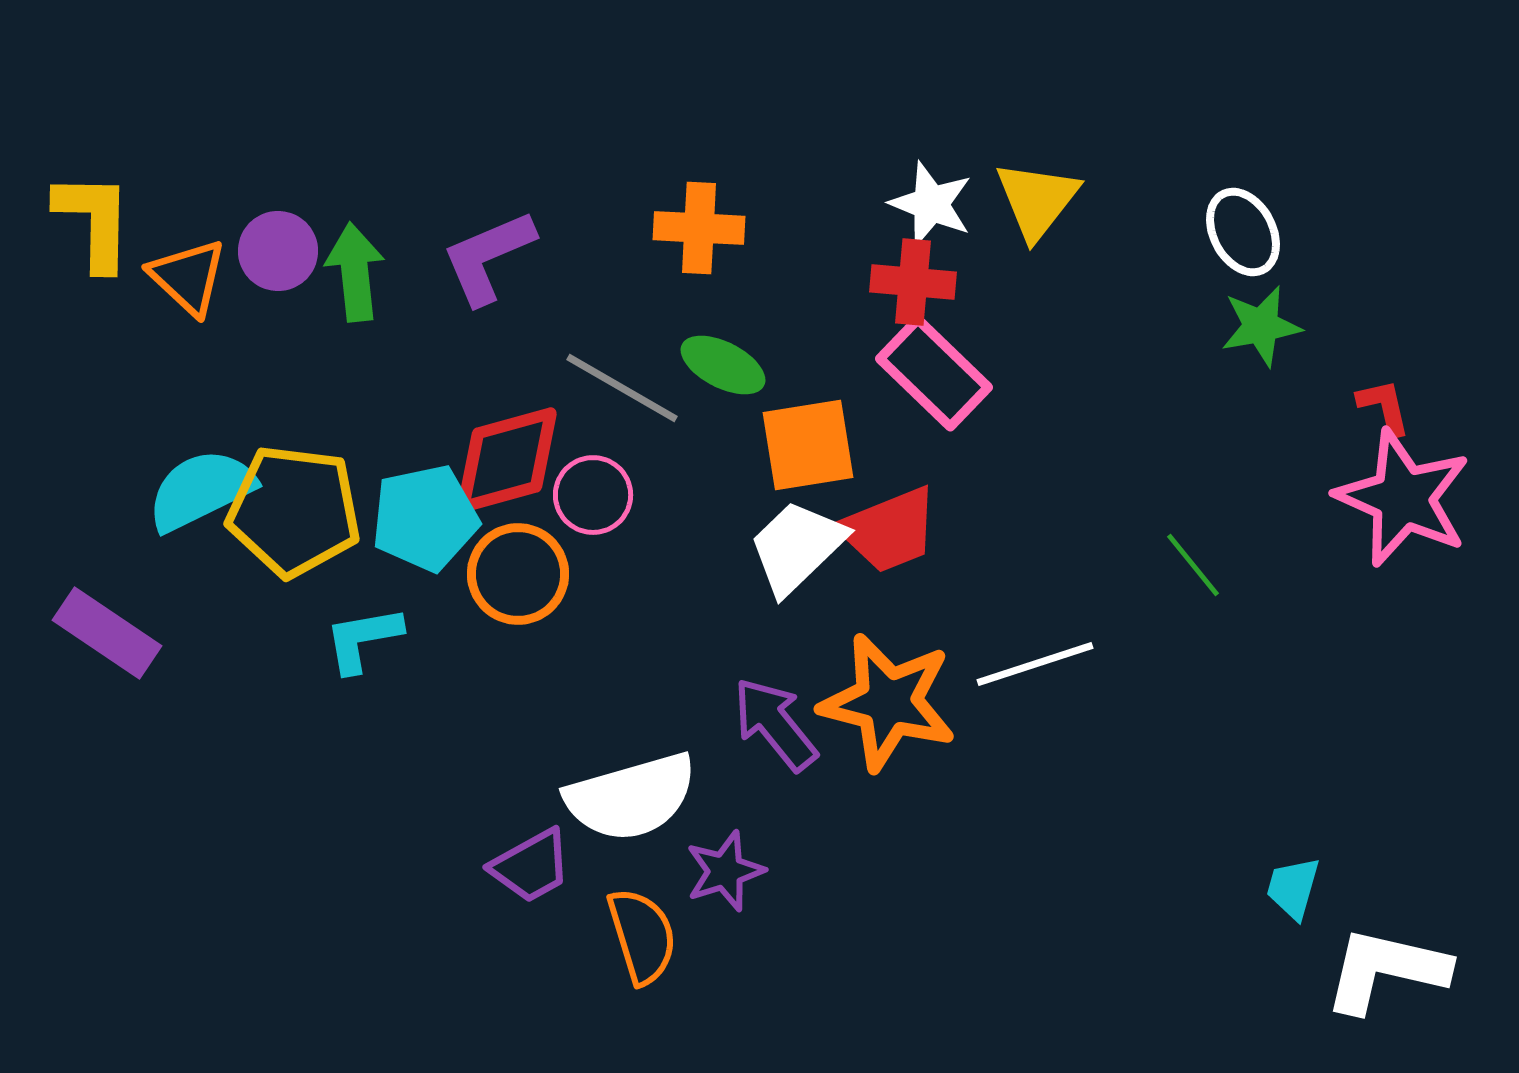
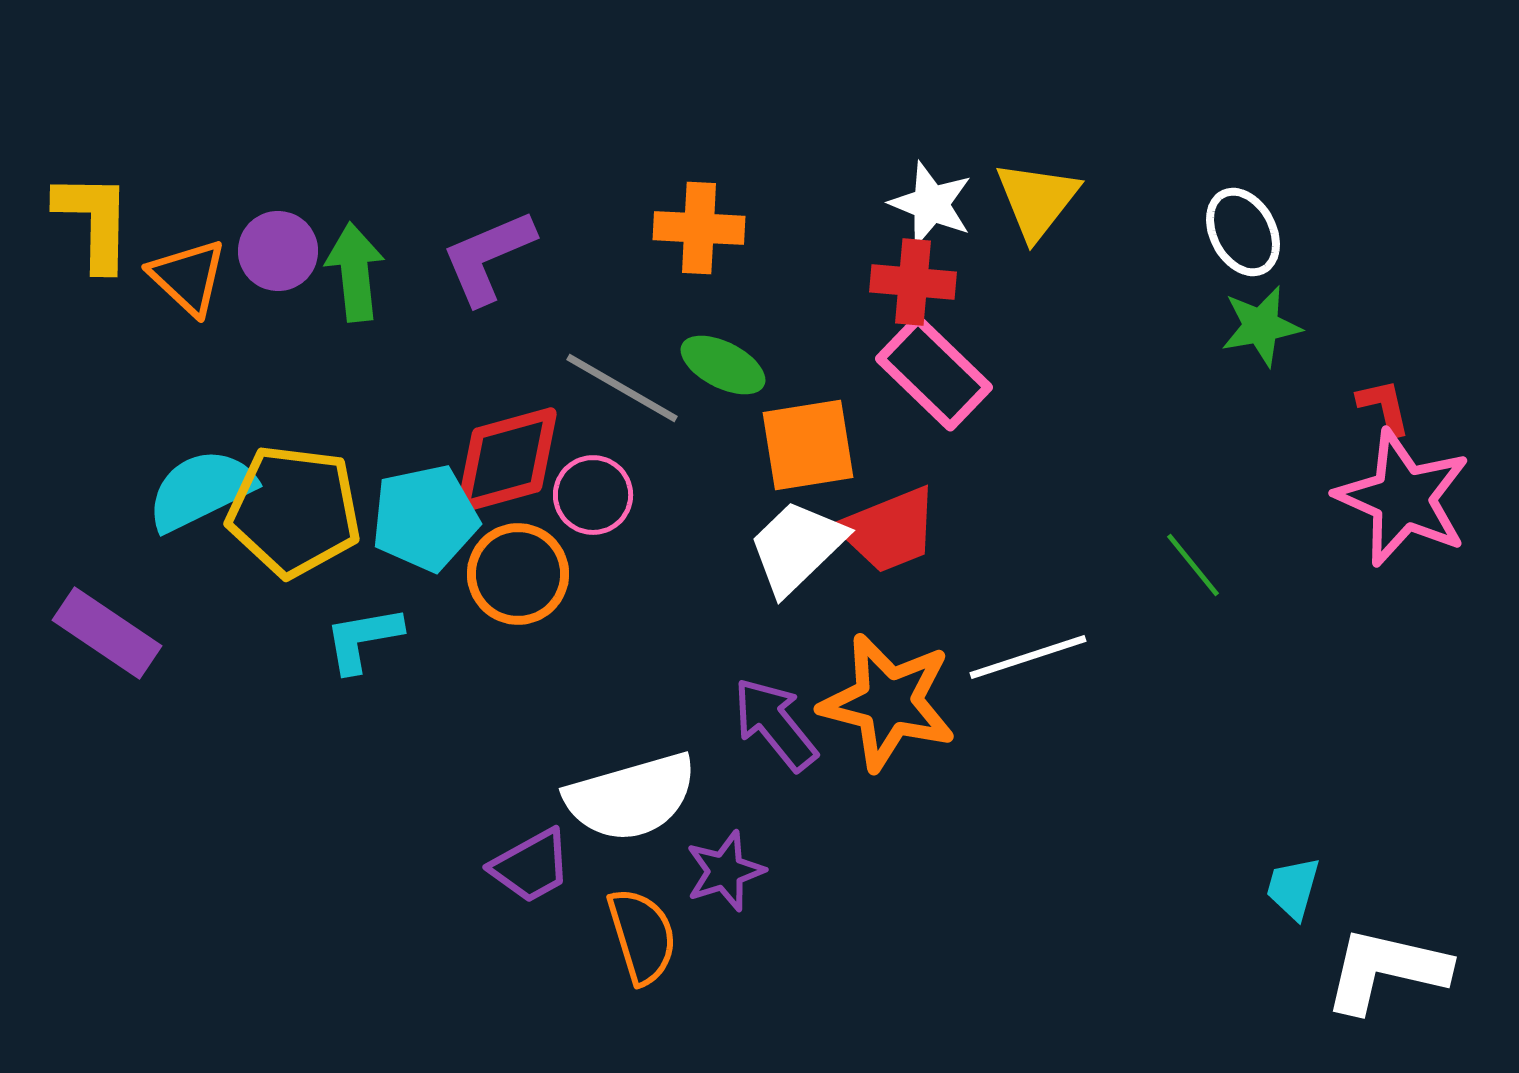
white line: moved 7 px left, 7 px up
